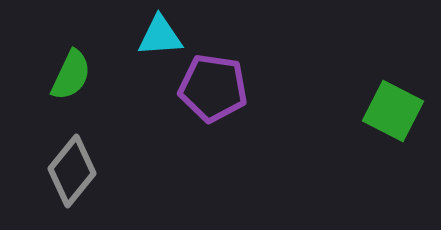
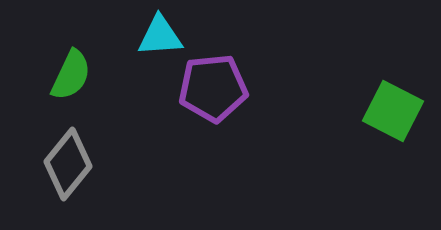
purple pentagon: rotated 14 degrees counterclockwise
gray diamond: moved 4 px left, 7 px up
